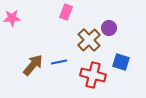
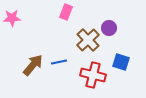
brown cross: moved 1 px left
